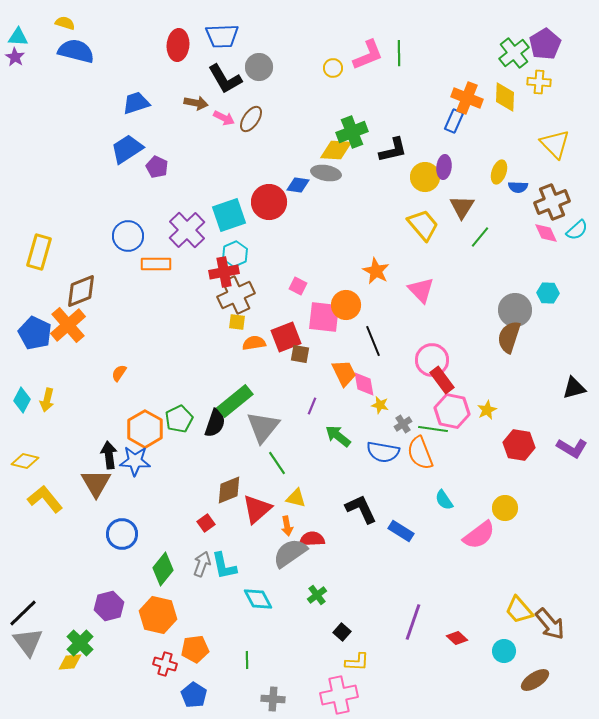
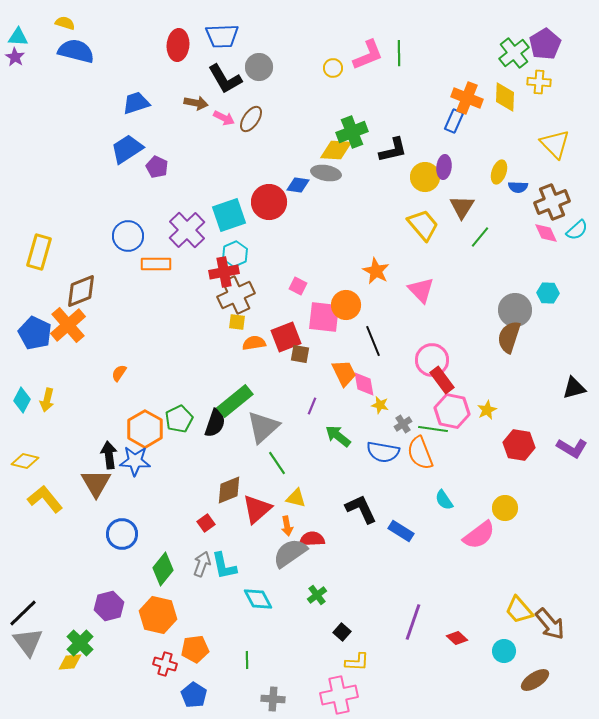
gray triangle at (263, 427): rotated 9 degrees clockwise
